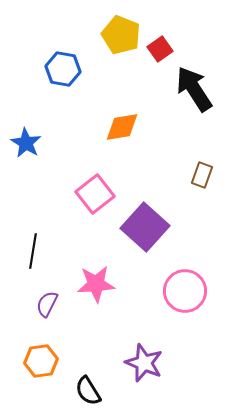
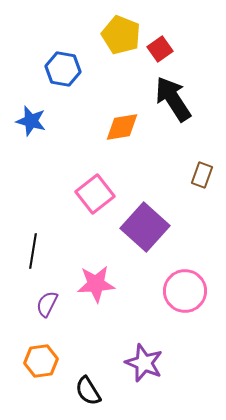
black arrow: moved 21 px left, 10 px down
blue star: moved 5 px right, 22 px up; rotated 16 degrees counterclockwise
